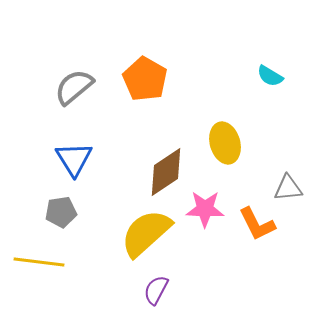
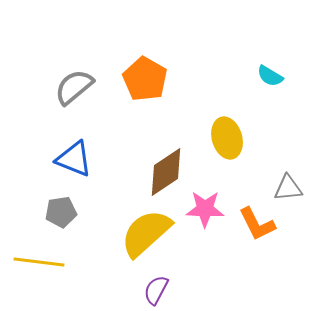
yellow ellipse: moved 2 px right, 5 px up
blue triangle: rotated 36 degrees counterclockwise
